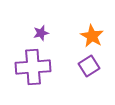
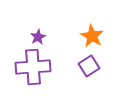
purple star: moved 3 px left, 4 px down; rotated 14 degrees counterclockwise
